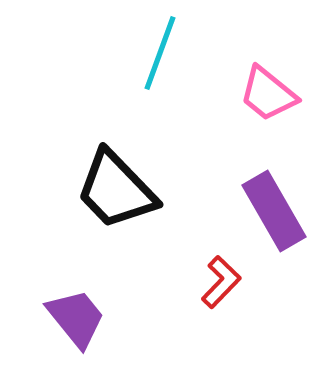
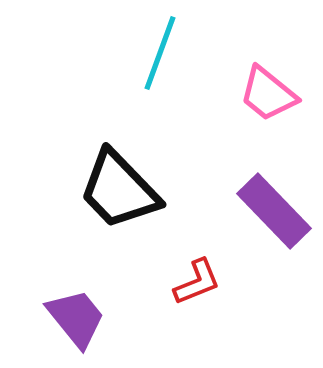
black trapezoid: moved 3 px right
purple rectangle: rotated 14 degrees counterclockwise
red L-shape: moved 24 px left; rotated 24 degrees clockwise
